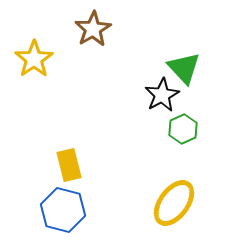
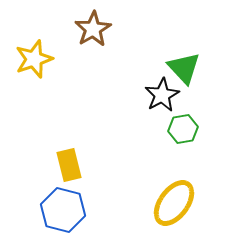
yellow star: rotated 15 degrees clockwise
green hexagon: rotated 16 degrees clockwise
